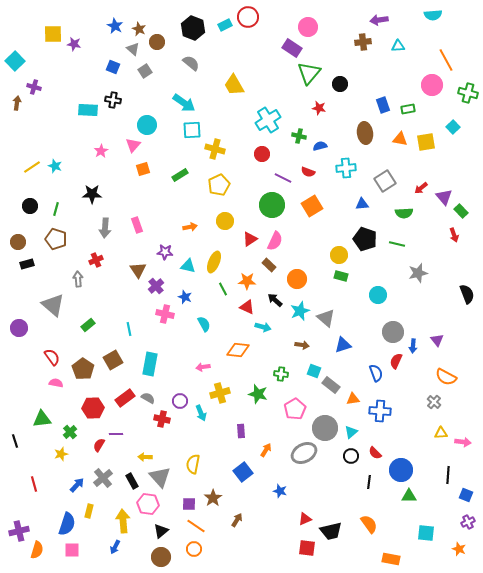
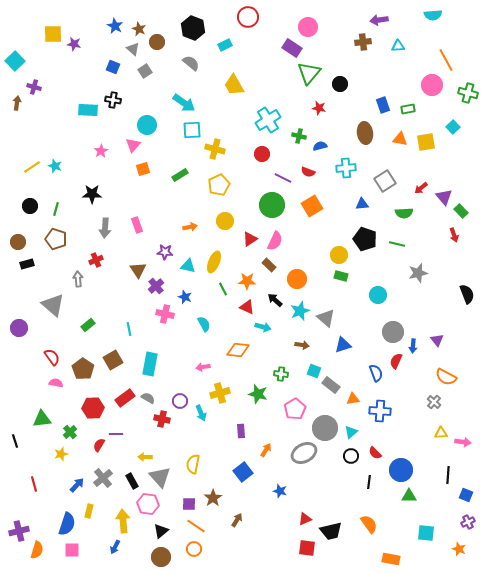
cyan rectangle at (225, 25): moved 20 px down
